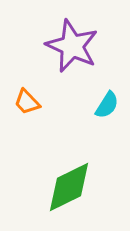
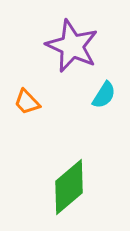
cyan semicircle: moved 3 px left, 10 px up
green diamond: rotated 14 degrees counterclockwise
